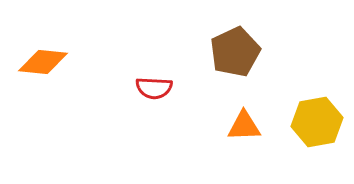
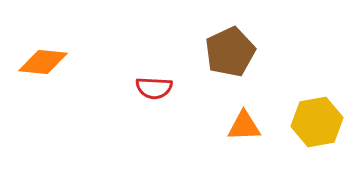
brown pentagon: moved 5 px left
